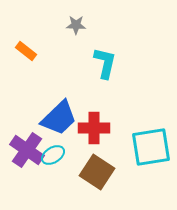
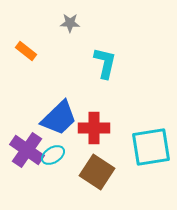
gray star: moved 6 px left, 2 px up
